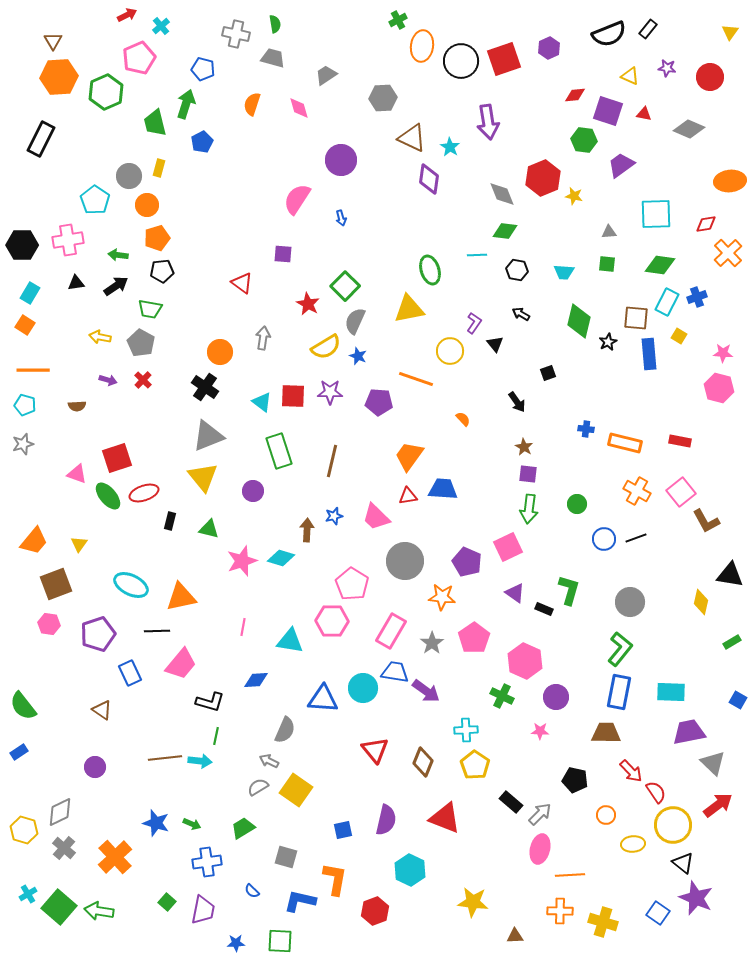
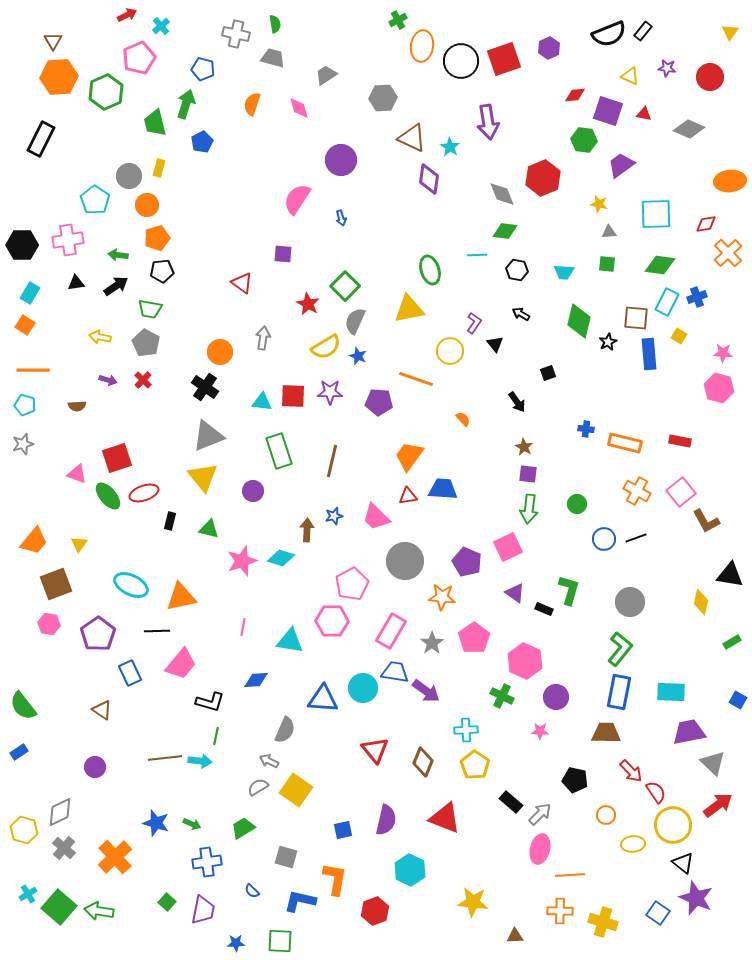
black rectangle at (648, 29): moved 5 px left, 2 px down
yellow star at (574, 196): moved 25 px right, 8 px down
gray pentagon at (141, 343): moved 5 px right
cyan triangle at (262, 402): rotated 30 degrees counterclockwise
pink pentagon at (352, 584): rotated 12 degrees clockwise
purple pentagon at (98, 634): rotated 16 degrees counterclockwise
